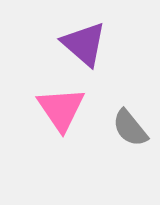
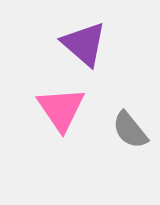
gray semicircle: moved 2 px down
